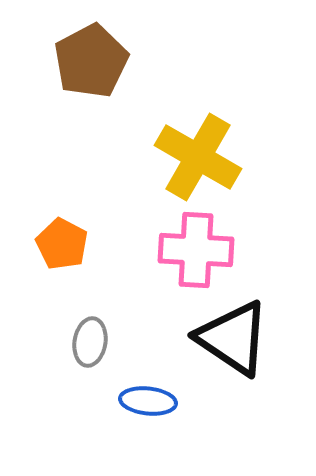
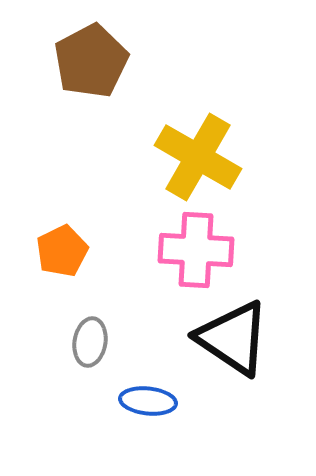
orange pentagon: moved 7 px down; rotated 18 degrees clockwise
